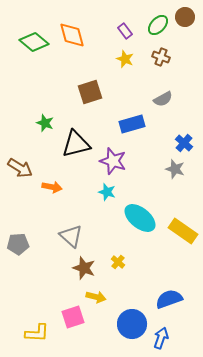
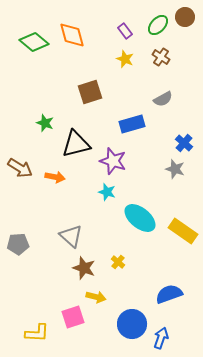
brown cross: rotated 12 degrees clockwise
orange arrow: moved 3 px right, 10 px up
blue semicircle: moved 5 px up
